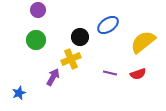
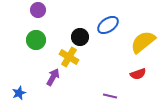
yellow cross: moved 2 px left, 2 px up; rotated 36 degrees counterclockwise
purple line: moved 23 px down
